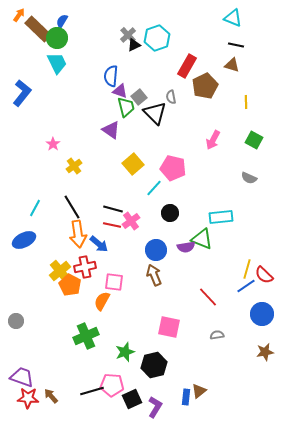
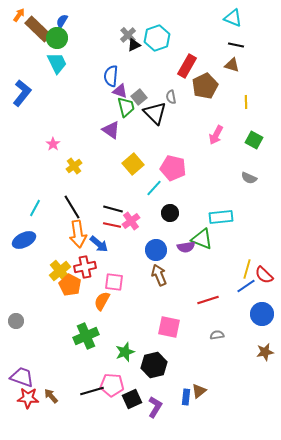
pink arrow at (213, 140): moved 3 px right, 5 px up
brown arrow at (154, 275): moved 5 px right
red line at (208, 297): moved 3 px down; rotated 65 degrees counterclockwise
